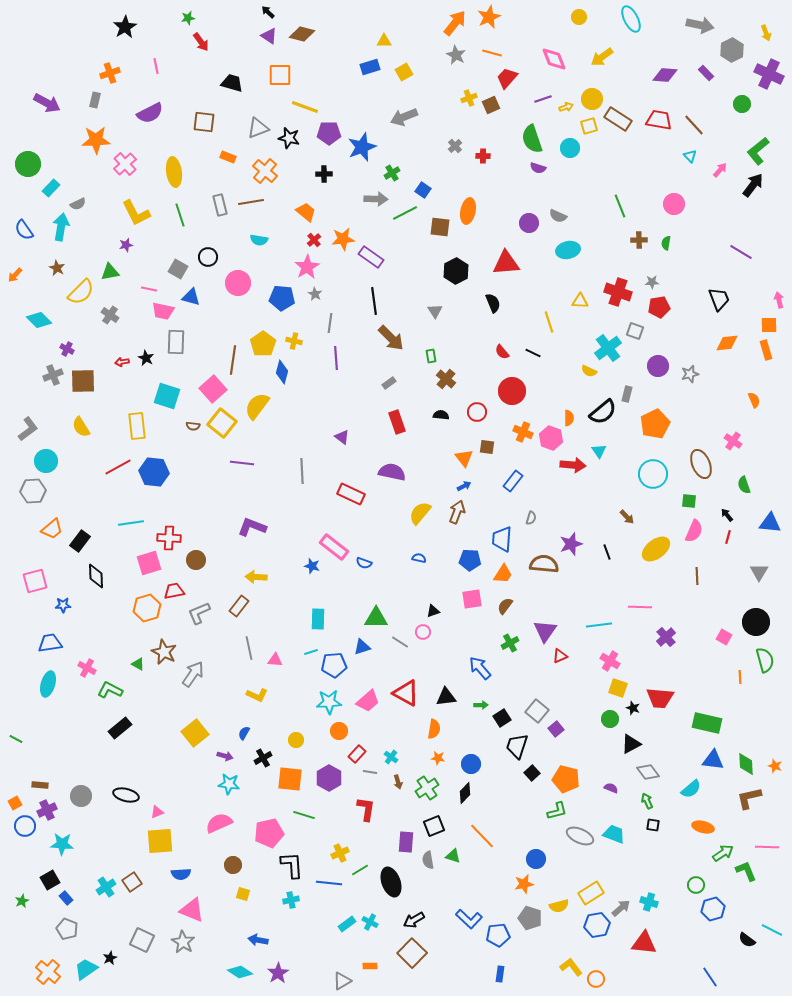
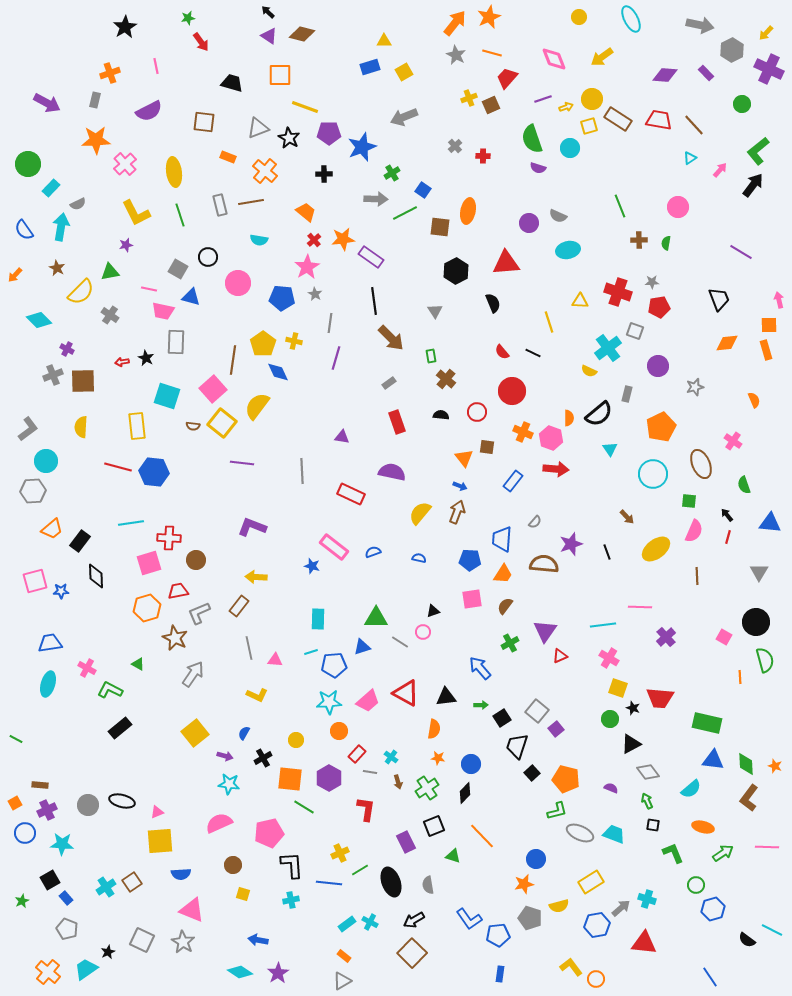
yellow arrow at (766, 33): rotated 63 degrees clockwise
purple cross at (769, 74): moved 5 px up
purple semicircle at (150, 113): moved 1 px left, 2 px up
black star at (289, 138): rotated 15 degrees clockwise
cyan triangle at (690, 156): moved 2 px down; rotated 40 degrees clockwise
pink circle at (674, 204): moved 4 px right, 3 px down
purple line at (336, 358): rotated 20 degrees clockwise
blue diamond at (282, 372): moved 4 px left; rotated 40 degrees counterclockwise
gray star at (690, 374): moved 5 px right, 13 px down
black semicircle at (603, 412): moved 4 px left, 2 px down
orange pentagon at (655, 424): moved 6 px right, 3 px down
yellow semicircle at (81, 427): rotated 35 degrees clockwise
purple triangle at (342, 437): rotated 28 degrees counterclockwise
cyan triangle at (599, 451): moved 11 px right, 2 px up
red arrow at (573, 465): moved 17 px left, 4 px down
red line at (118, 467): rotated 44 degrees clockwise
blue arrow at (464, 486): moved 4 px left; rotated 48 degrees clockwise
gray semicircle at (531, 518): moved 4 px right, 4 px down; rotated 24 degrees clockwise
blue semicircle at (364, 563): moved 9 px right, 11 px up; rotated 140 degrees clockwise
red trapezoid at (174, 591): moved 4 px right
blue star at (63, 605): moved 2 px left, 14 px up
cyan line at (599, 625): moved 4 px right
brown star at (164, 652): moved 11 px right, 14 px up
pink cross at (610, 661): moved 1 px left, 3 px up
black ellipse at (126, 795): moved 4 px left, 6 px down
gray circle at (81, 796): moved 7 px right, 9 px down
brown L-shape at (749, 798): rotated 40 degrees counterclockwise
green line at (304, 815): moved 8 px up; rotated 15 degrees clockwise
blue circle at (25, 826): moved 7 px down
gray ellipse at (580, 836): moved 3 px up
purple rectangle at (406, 842): rotated 30 degrees counterclockwise
gray semicircle at (428, 860): moved 25 px down
green L-shape at (746, 871): moved 73 px left, 18 px up
yellow rectangle at (591, 893): moved 11 px up
cyan cross at (649, 902): moved 2 px left, 3 px up
blue L-shape at (469, 919): rotated 12 degrees clockwise
black star at (110, 958): moved 2 px left, 6 px up
orange rectangle at (370, 966): moved 26 px left, 10 px up; rotated 40 degrees clockwise
